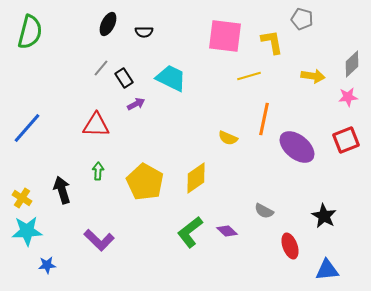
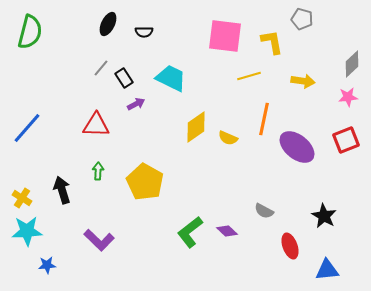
yellow arrow: moved 10 px left, 5 px down
yellow diamond: moved 51 px up
